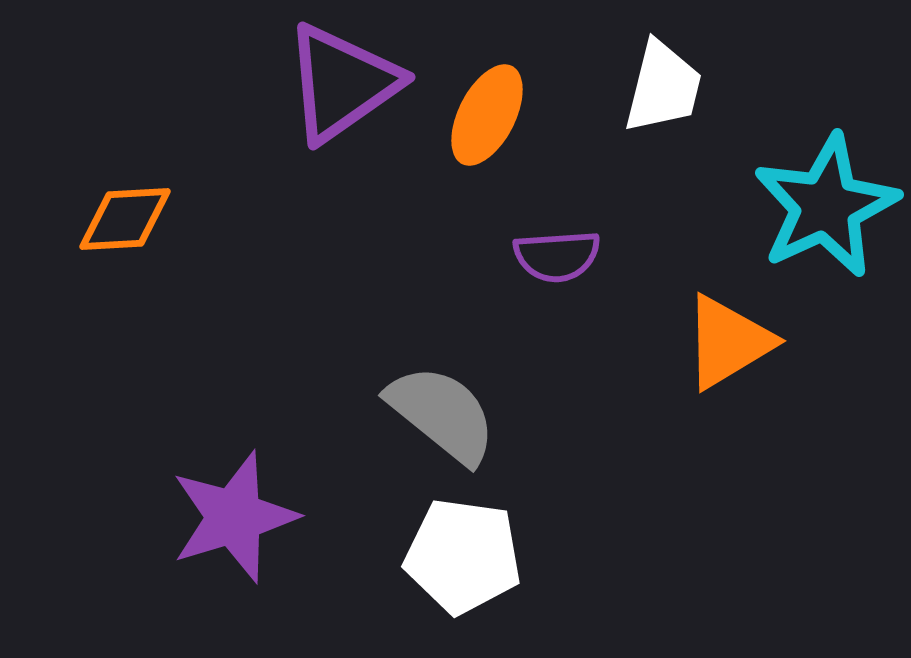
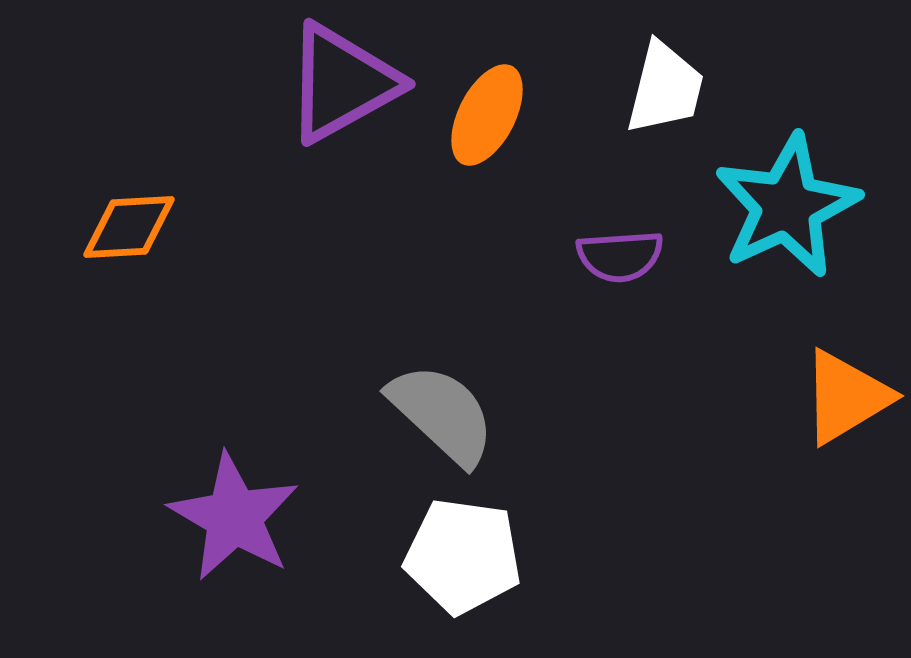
purple triangle: rotated 6 degrees clockwise
white trapezoid: moved 2 px right, 1 px down
cyan star: moved 39 px left
orange diamond: moved 4 px right, 8 px down
purple semicircle: moved 63 px right
orange triangle: moved 118 px right, 55 px down
gray semicircle: rotated 4 degrees clockwise
purple star: rotated 25 degrees counterclockwise
